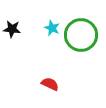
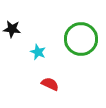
cyan star: moved 14 px left, 24 px down
green circle: moved 4 px down
